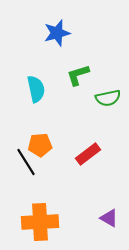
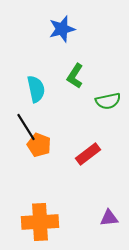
blue star: moved 5 px right, 4 px up
green L-shape: moved 3 px left, 1 px down; rotated 40 degrees counterclockwise
green semicircle: moved 3 px down
orange pentagon: moved 1 px left; rotated 25 degrees clockwise
black line: moved 35 px up
purple triangle: rotated 36 degrees counterclockwise
